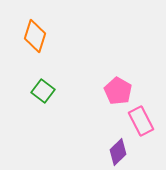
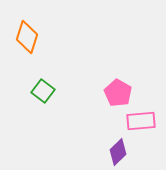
orange diamond: moved 8 px left, 1 px down
pink pentagon: moved 2 px down
pink rectangle: rotated 68 degrees counterclockwise
